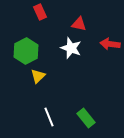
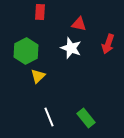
red rectangle: rotated 28 degrees clockwise
red arrow: moved 2 px left; rotated 78 degrees counterclockwise
